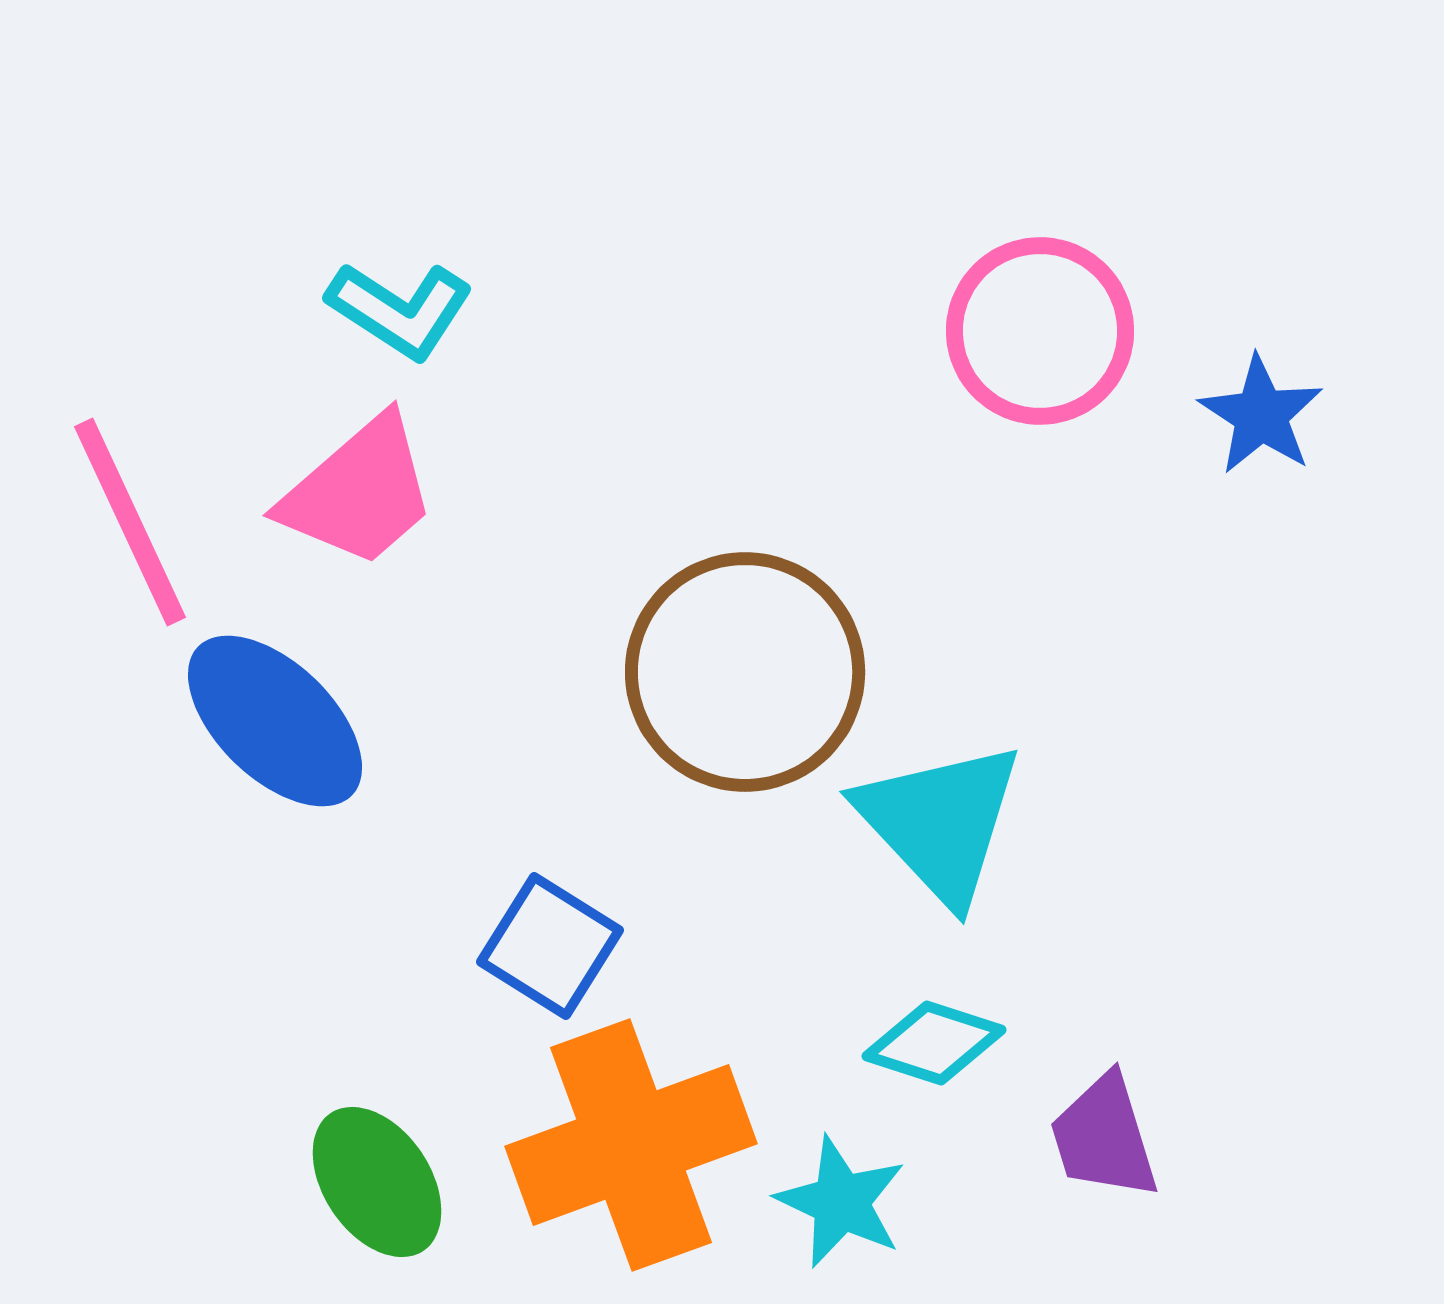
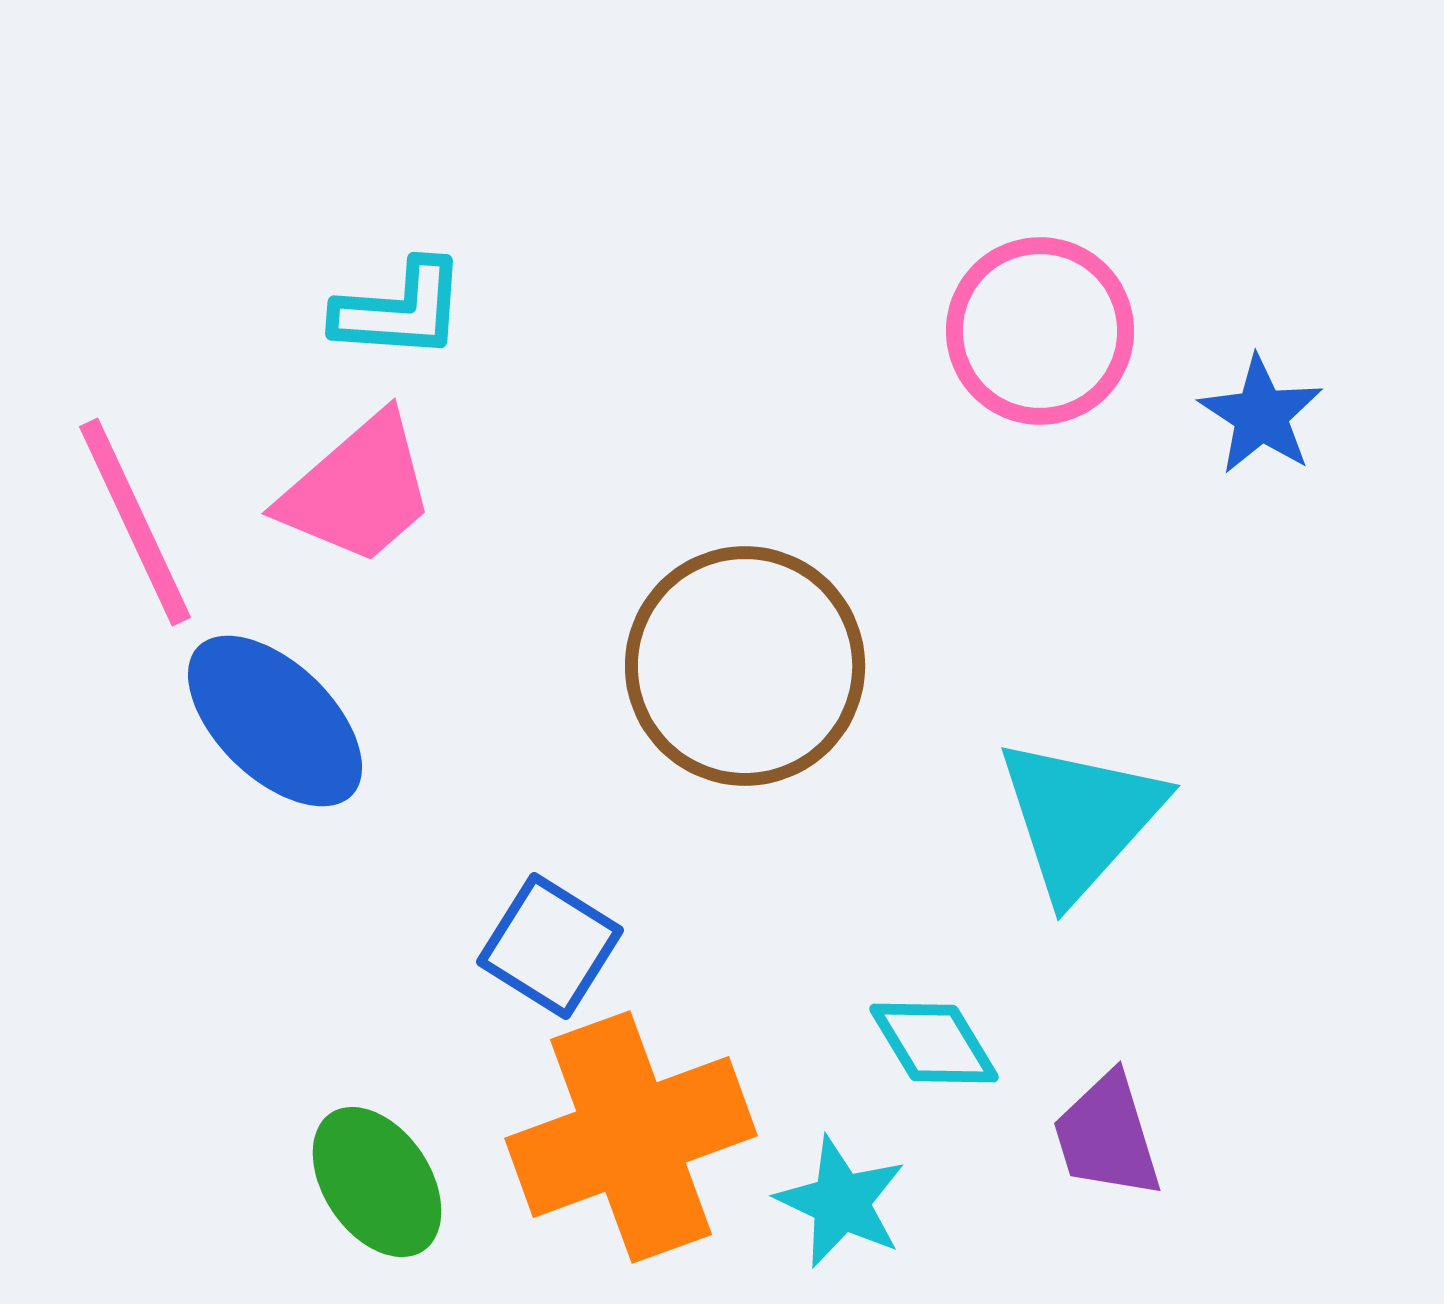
cyan L-shape: rotated 29 degrees counterclockwise
pink trapezoid: moved 1 px left, 2 px up
pink line: moved 5 px right
brown circle: moved 6 px up
cyan triangle: moved 140 px right, 4 px up; rotated 25 degrees clockwise
cyan diamond: rotated 41 degrees clockwise
purple trapezoid: moved 3 px right, 1 px up
orange cross: moved 8 px up
